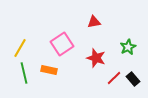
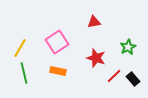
pink square: moved 5 px left, 2 px up
orange rectangle: moved 9 px right, 1 px down
red line: moved 2 px up
